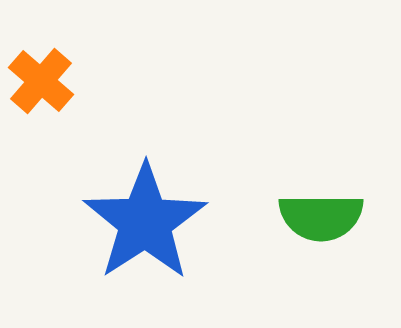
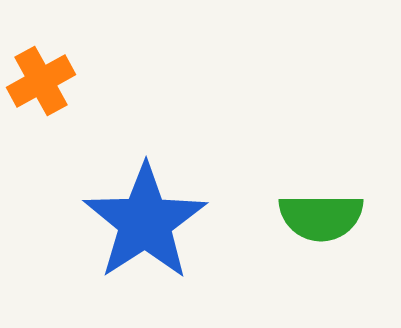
orange cross: rotated 20 degrees clockwise
